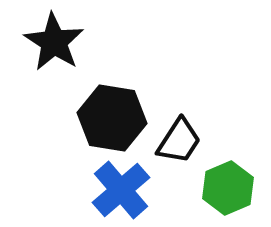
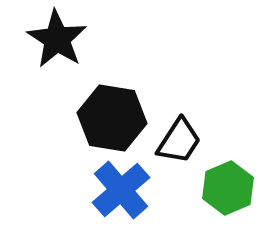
black star: moved 3 px right, 3 px up
